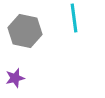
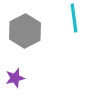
gray hexagon: rotated 20 degrees clockwise
